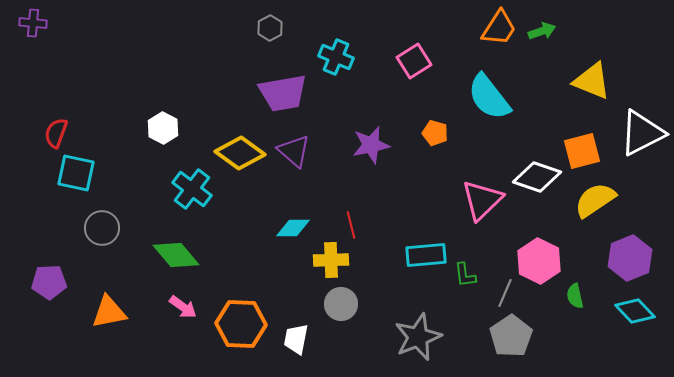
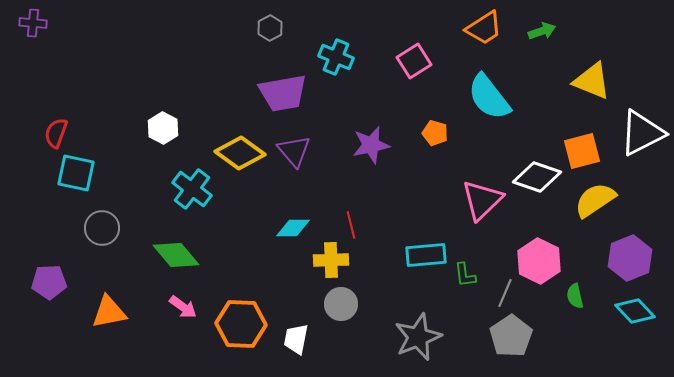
orange trapezoid at (499, 28): moved 15 px left; rotated 24 degrees clockwise
purple triangle at (294, 151): rotated 9 degrees clockwise
